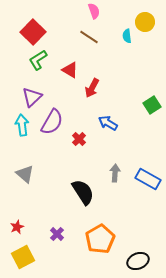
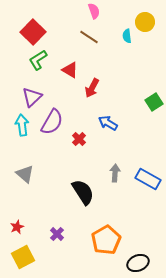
green square: moved 2 px right, 3 px up
orange pentagon: moved 6 px right, 1 px down
black ellipse: moved 2 px down
